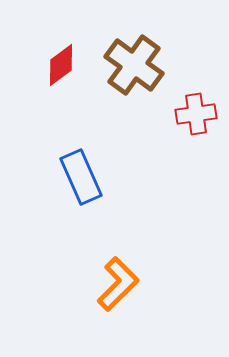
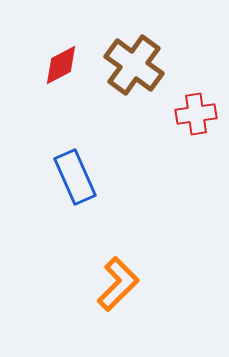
red diamond: rotated 9 degrees clockwise
blue rectangle: moved 6 px left
